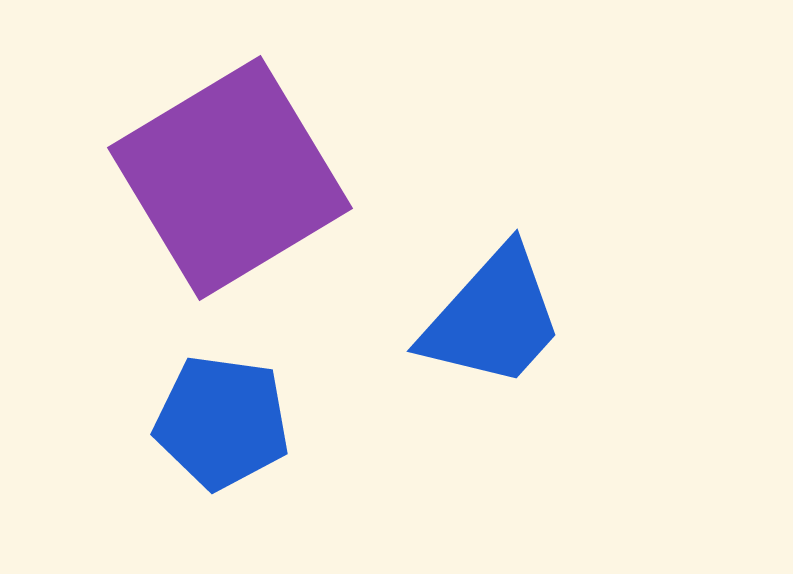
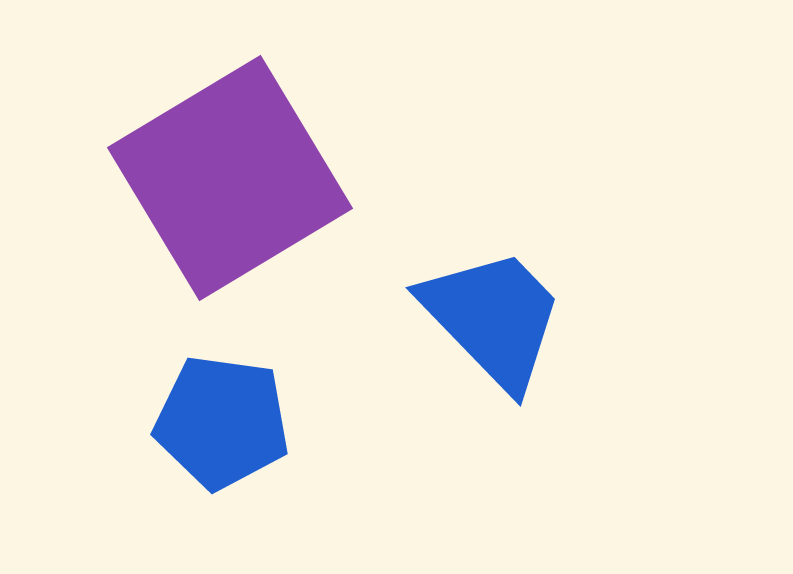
blue trapezoid: rotated 86 degrees counterclockwise
